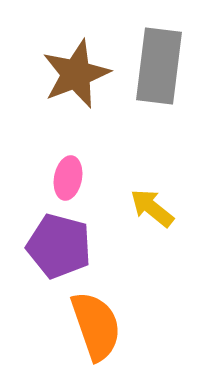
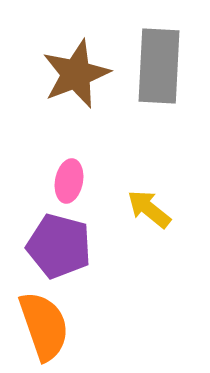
gray rectangle: rotated 4 degrees counterclockwise
pink ellipse: moved 1 px right, 3 px down
yellow arrow: moved 3 px left, 1 px down
orange semicircle: moved 52 px left
